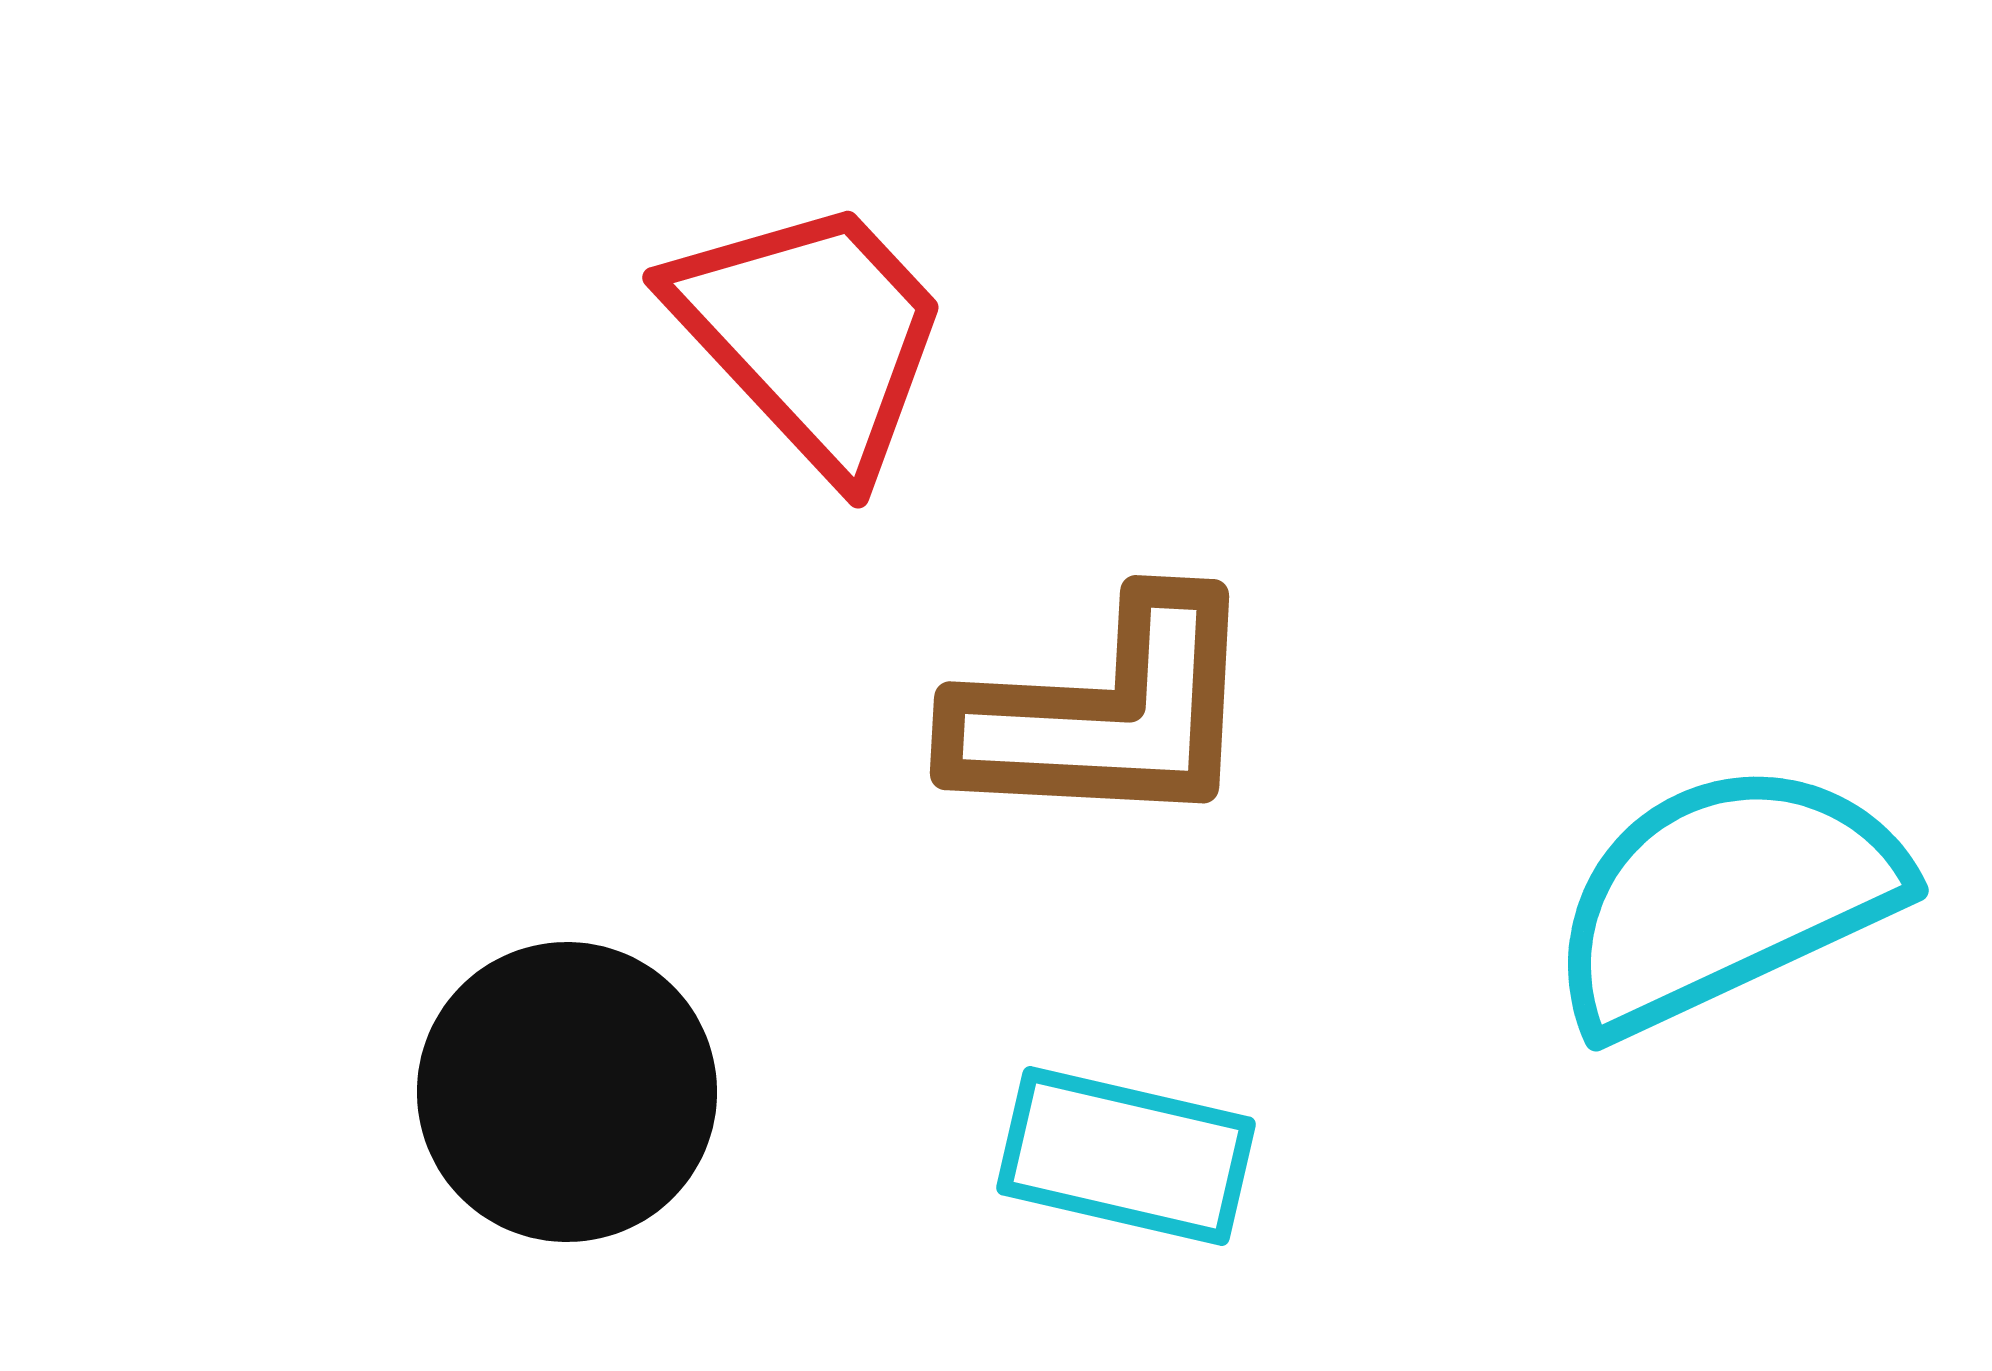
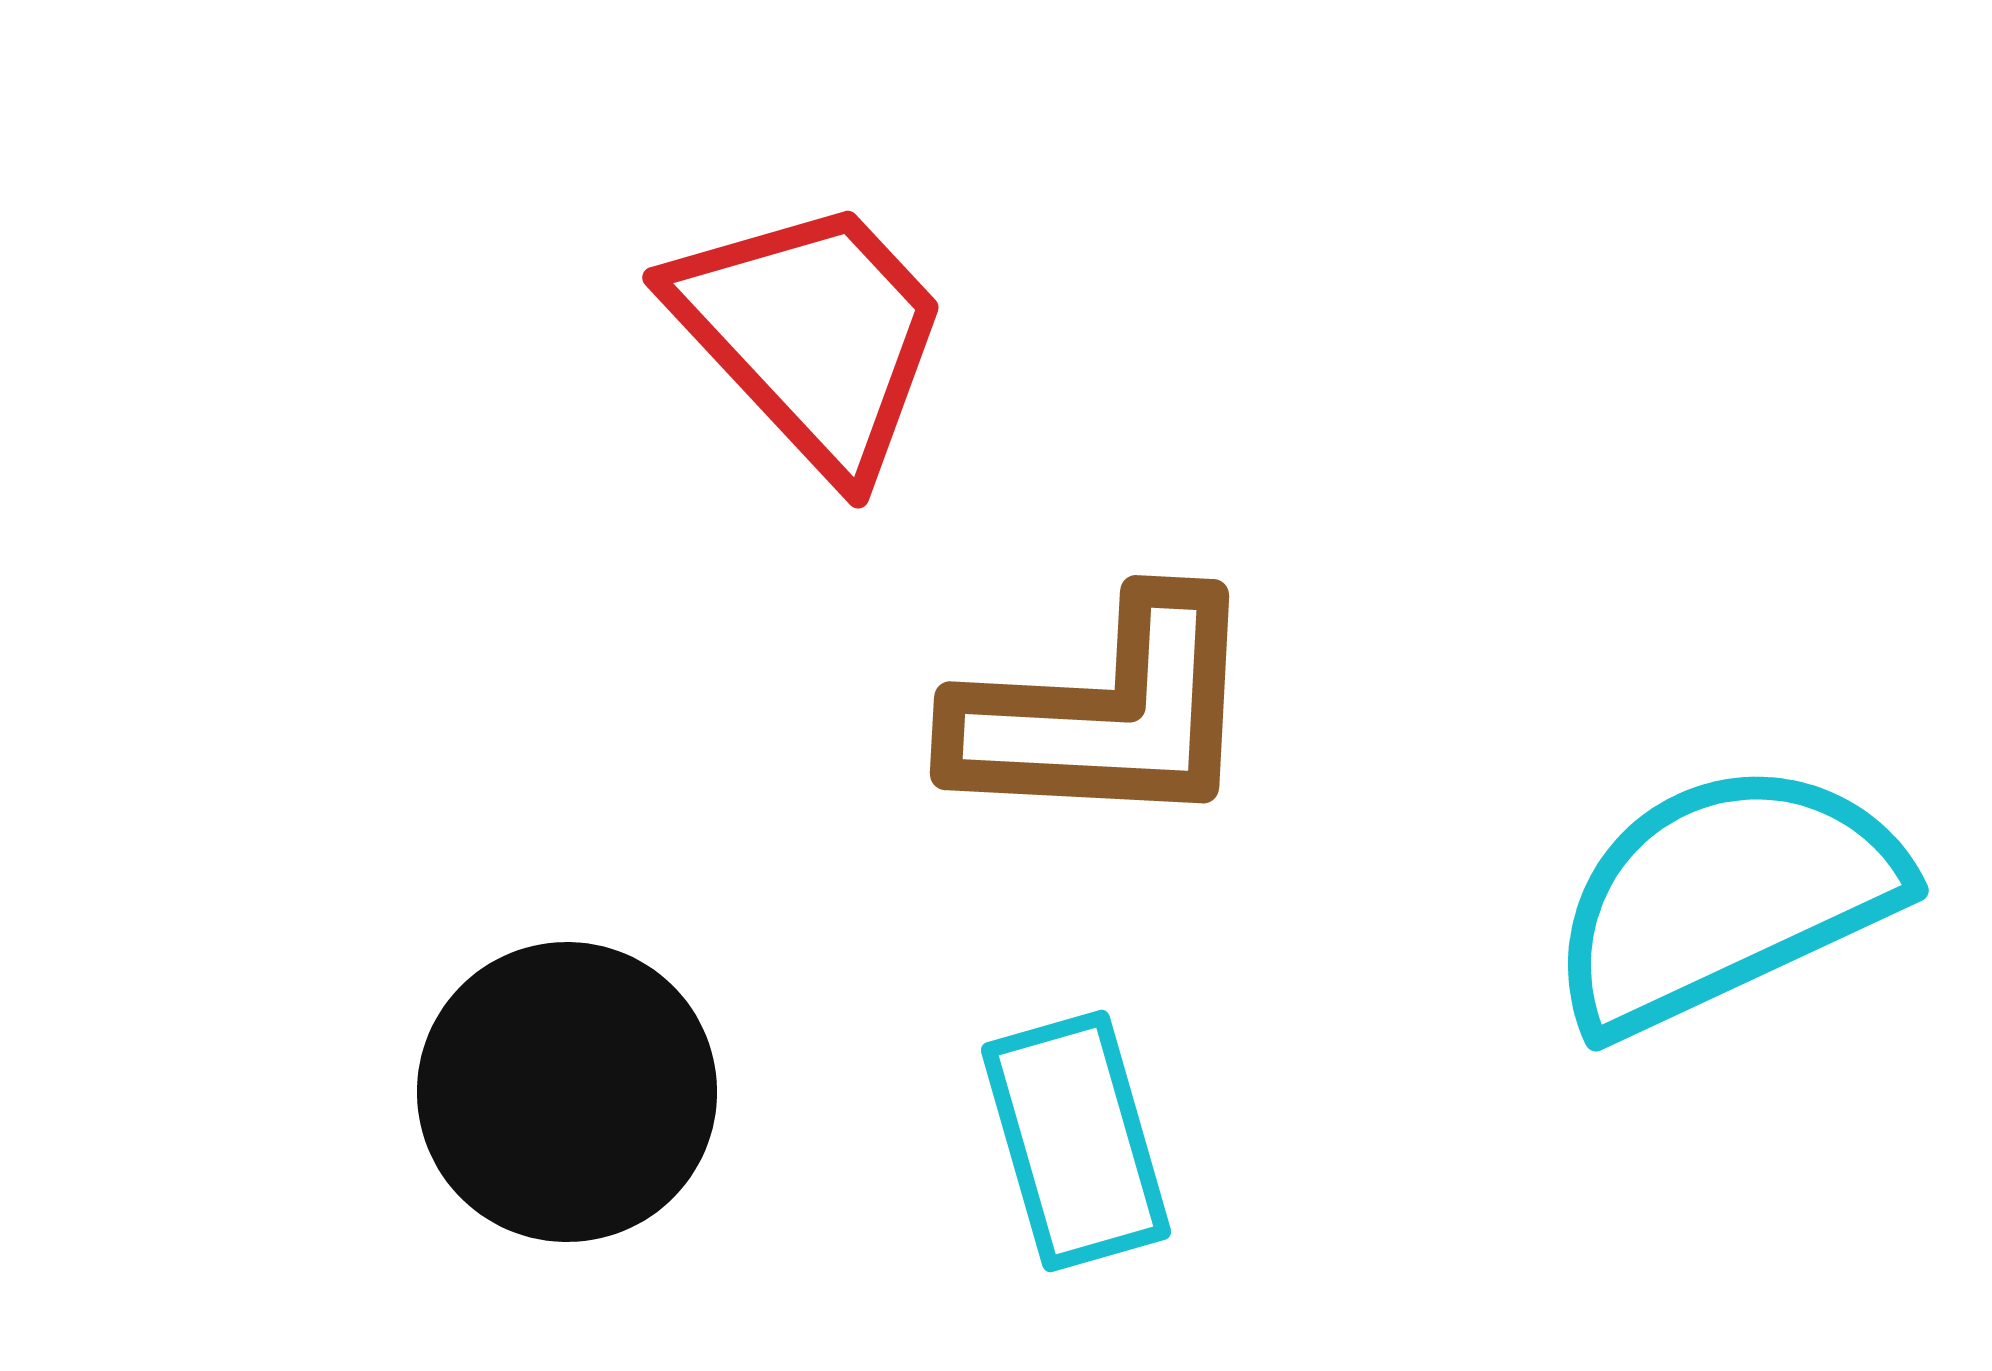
cyan rectangle: moved 50 px left, 15 px up; rotated 61 degrees clockwise
